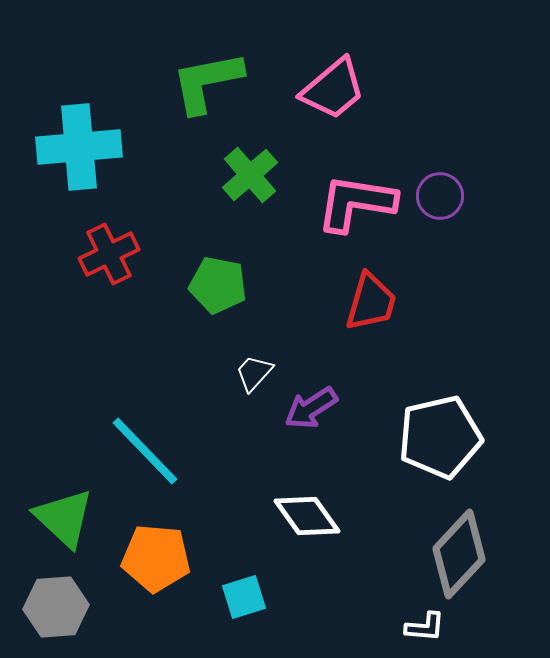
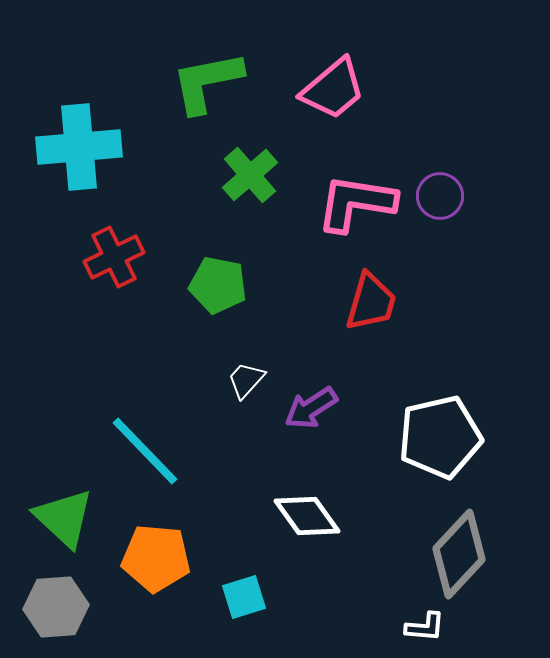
red cross: moved 5 px right, 3 px down
white trapezoid: moved 8 px left, 7 px down
